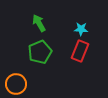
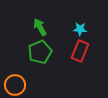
green arrow: moved 1 px right, 4 px down
cyan star: moved 1 px left
orange circle: moved 1 px left, 1 px down
